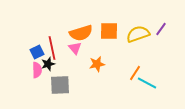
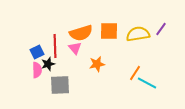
yellow semicircle: rotated 10 degrees clockwise
red line: moved 3 px right, 2 px up; rotated 10 degrees clockwise
